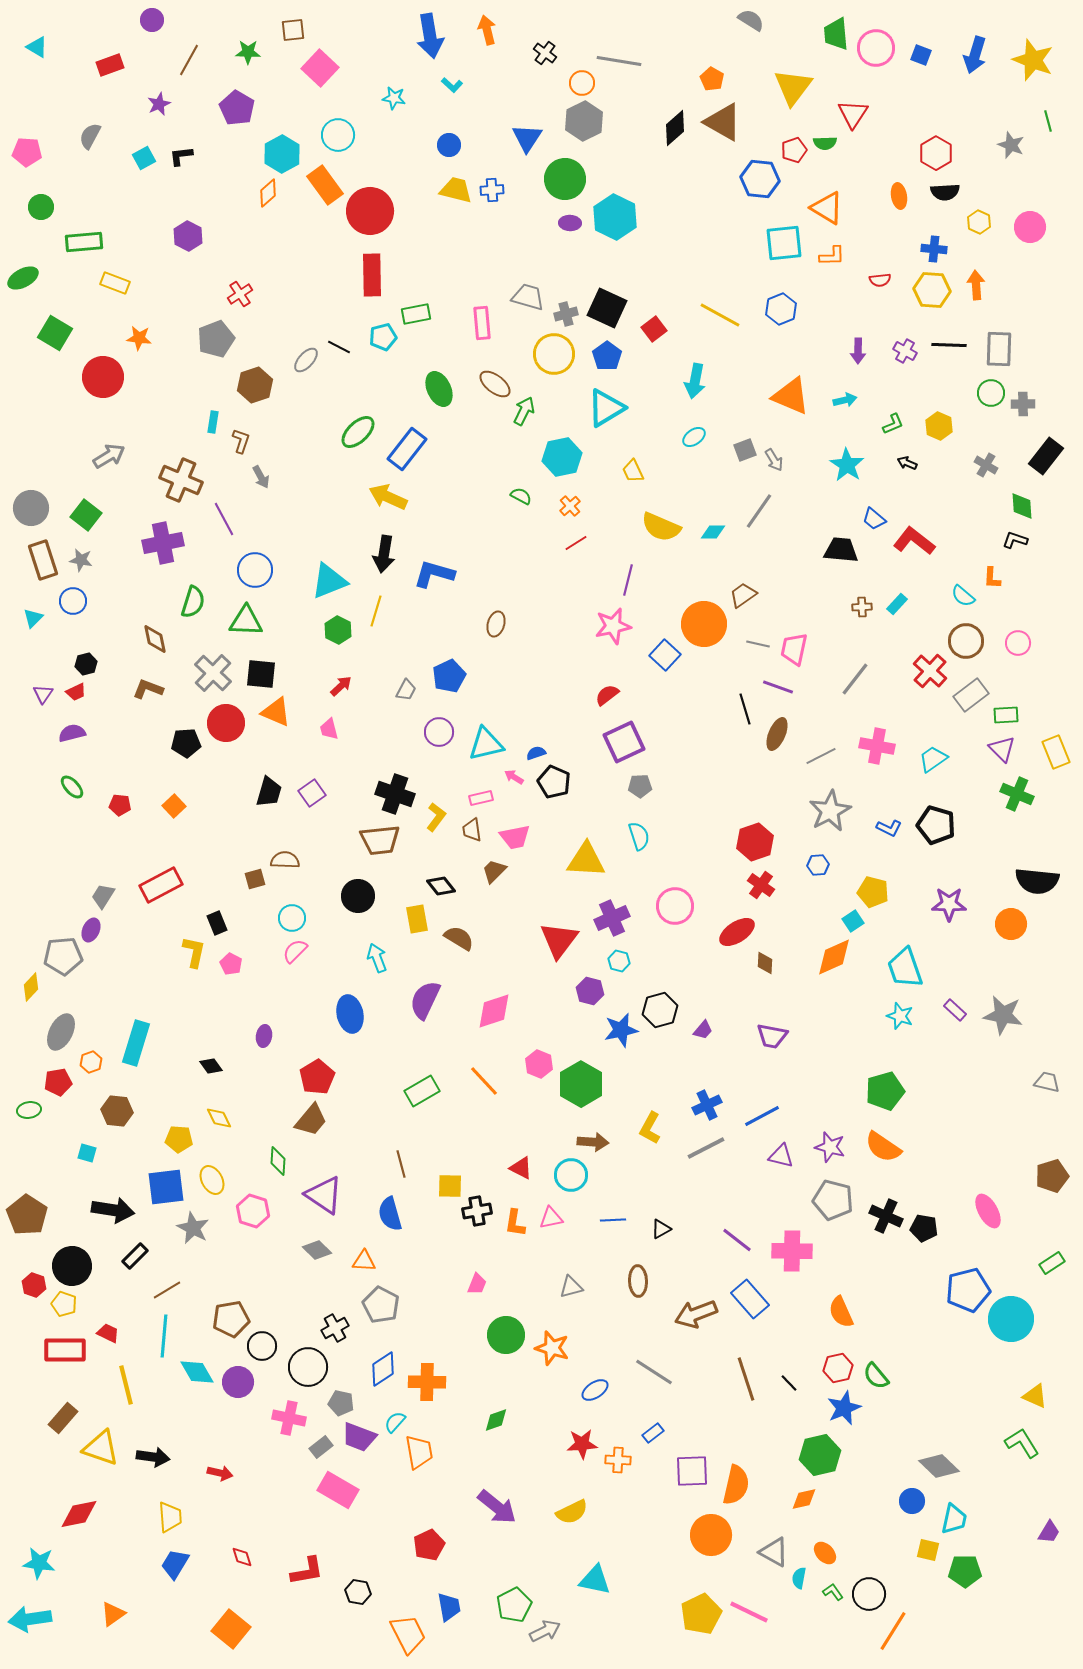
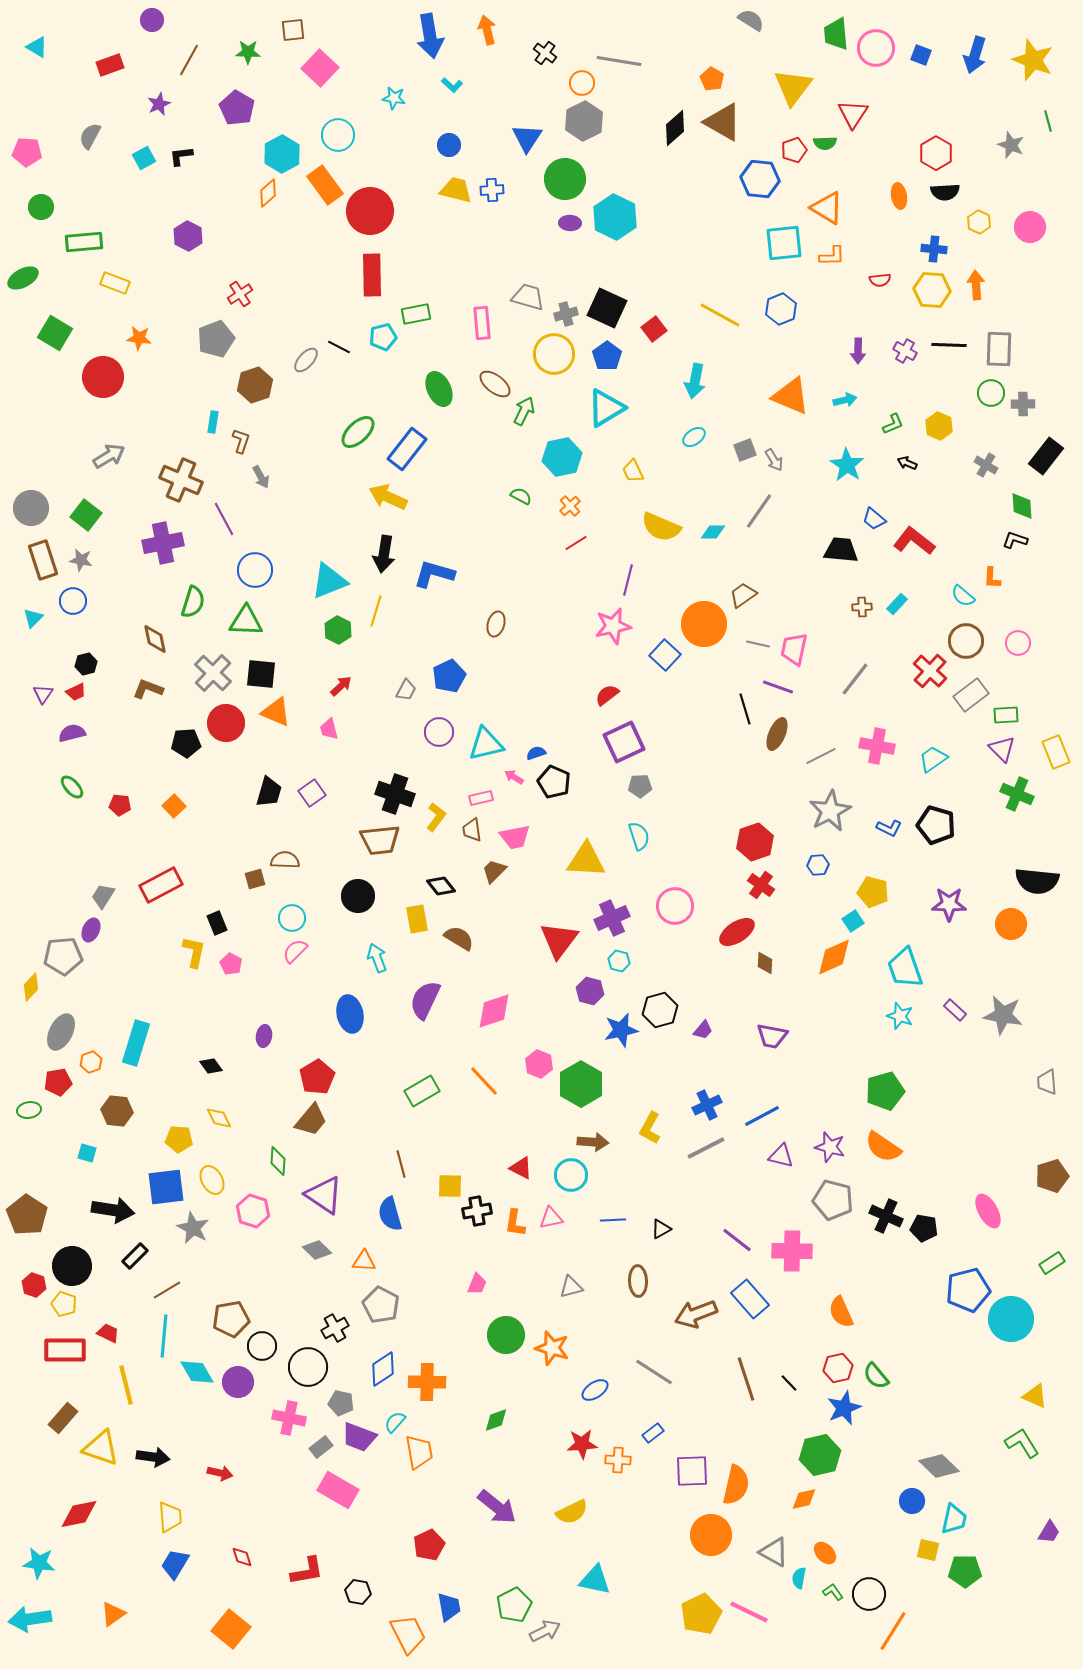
gray trapezoid at (1047, 1082): rotated 108 degrees counterclockwise
